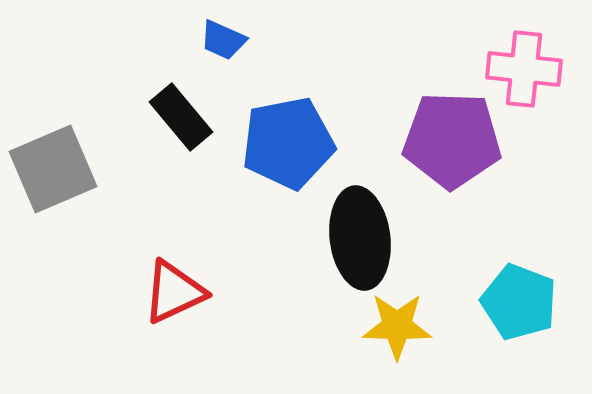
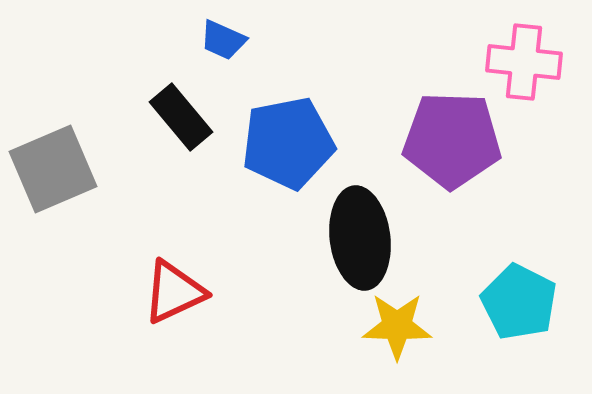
pink cross: moved 7 px up
cyan pentagon: rotated 6 degrees clockwise
